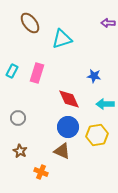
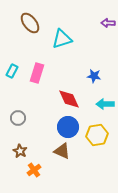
orange cross: moved 7 px left, 2 px up; rotated 32 degrees clockwise
